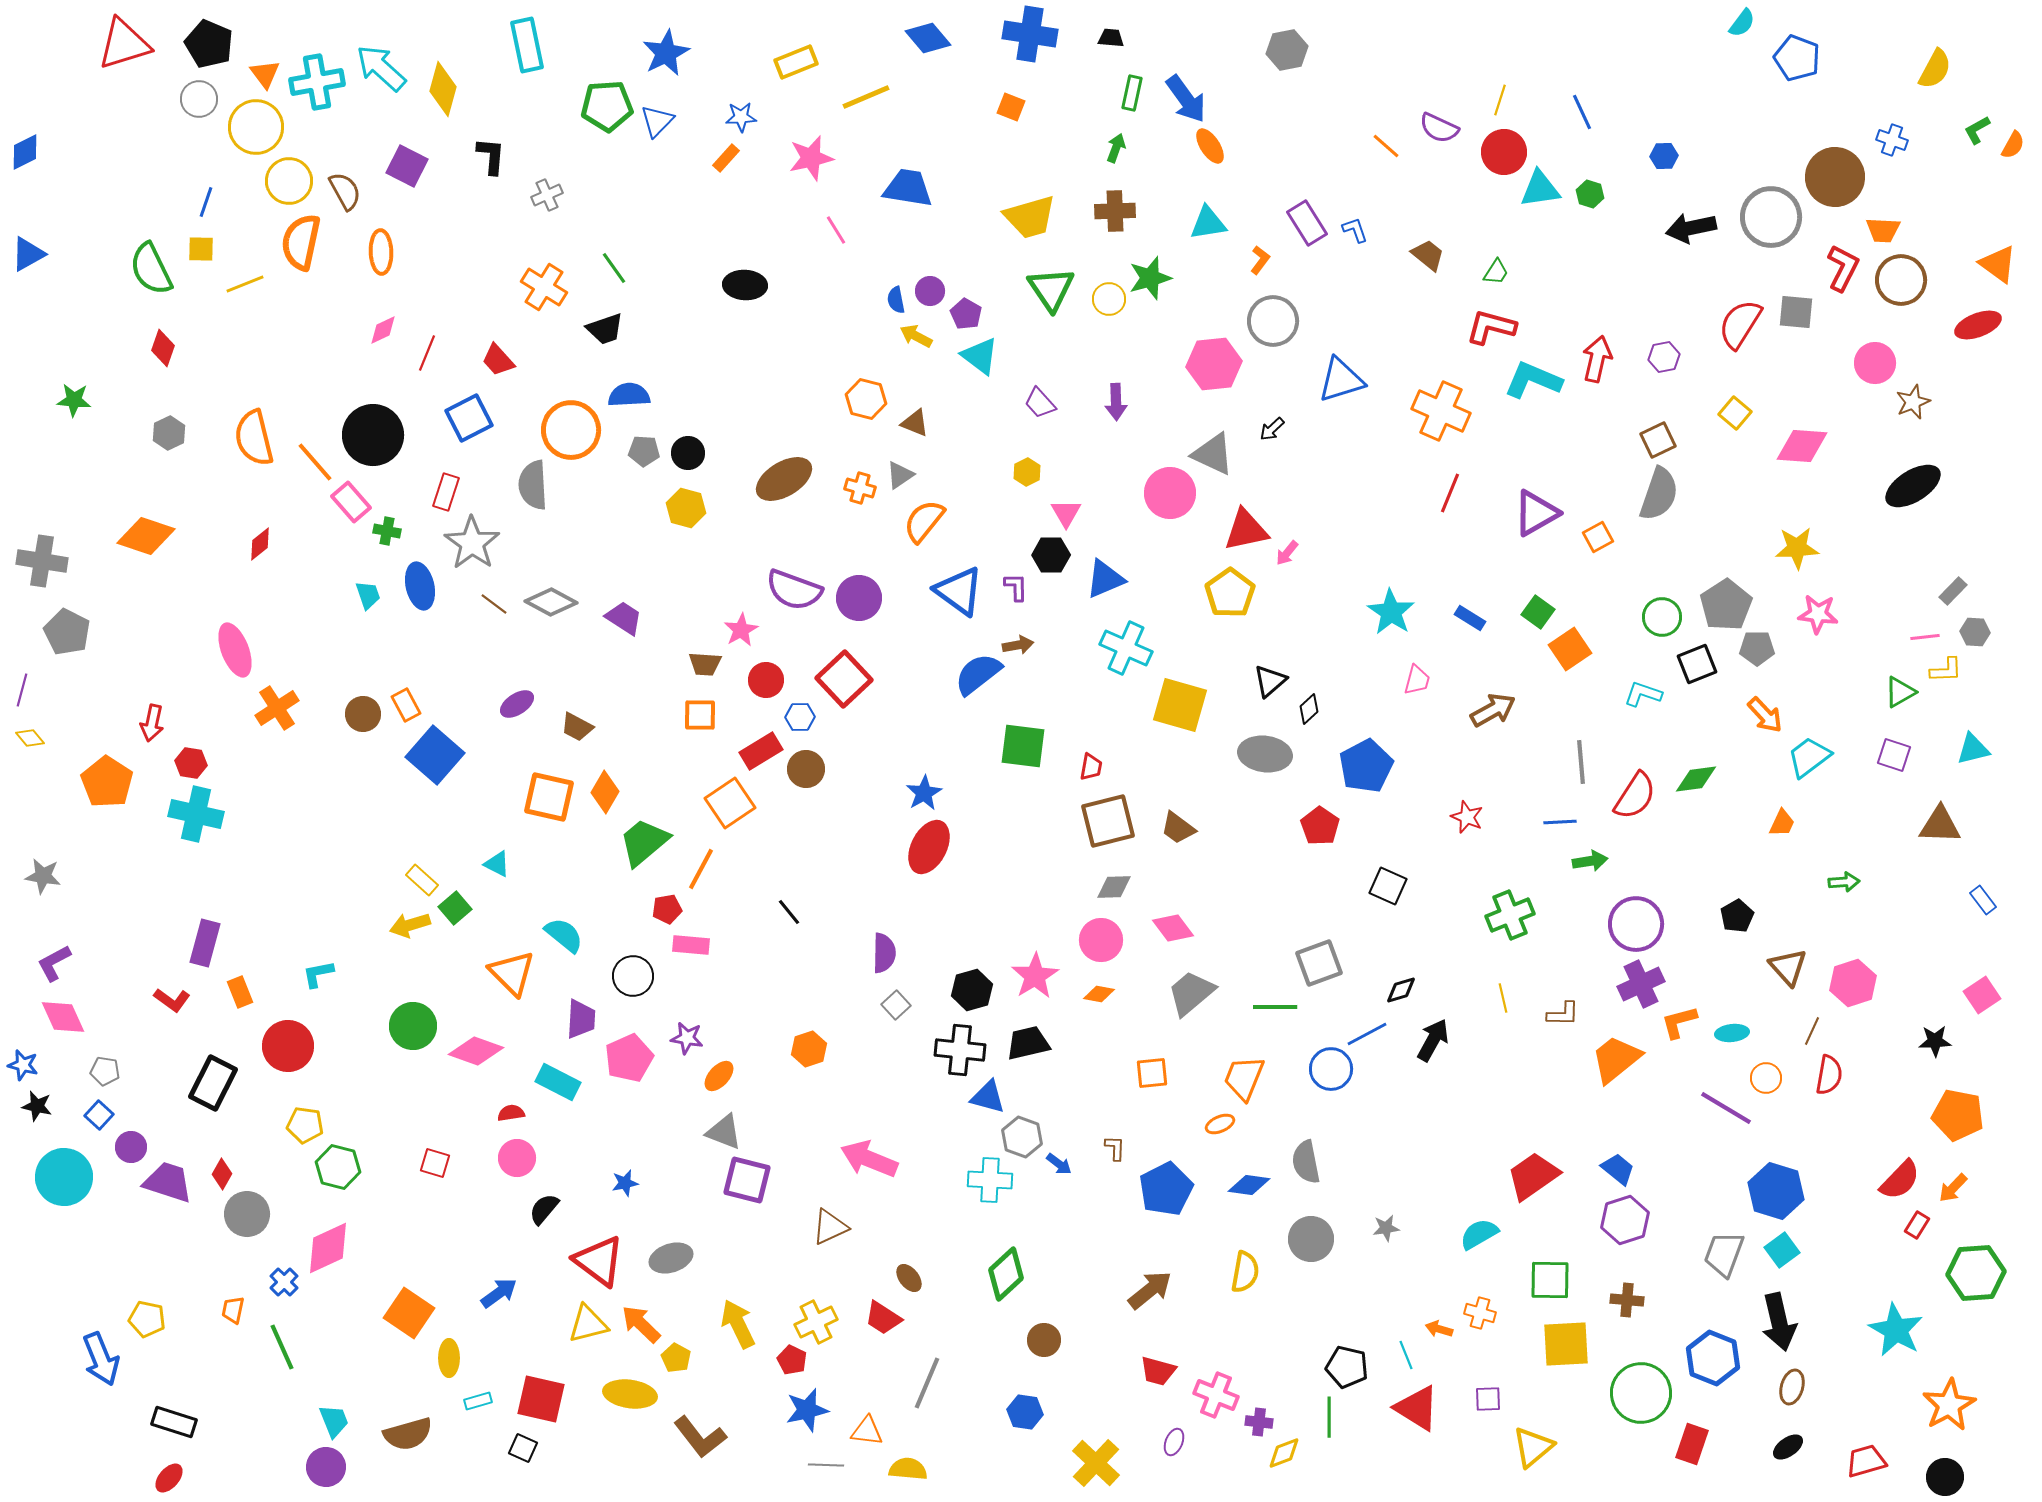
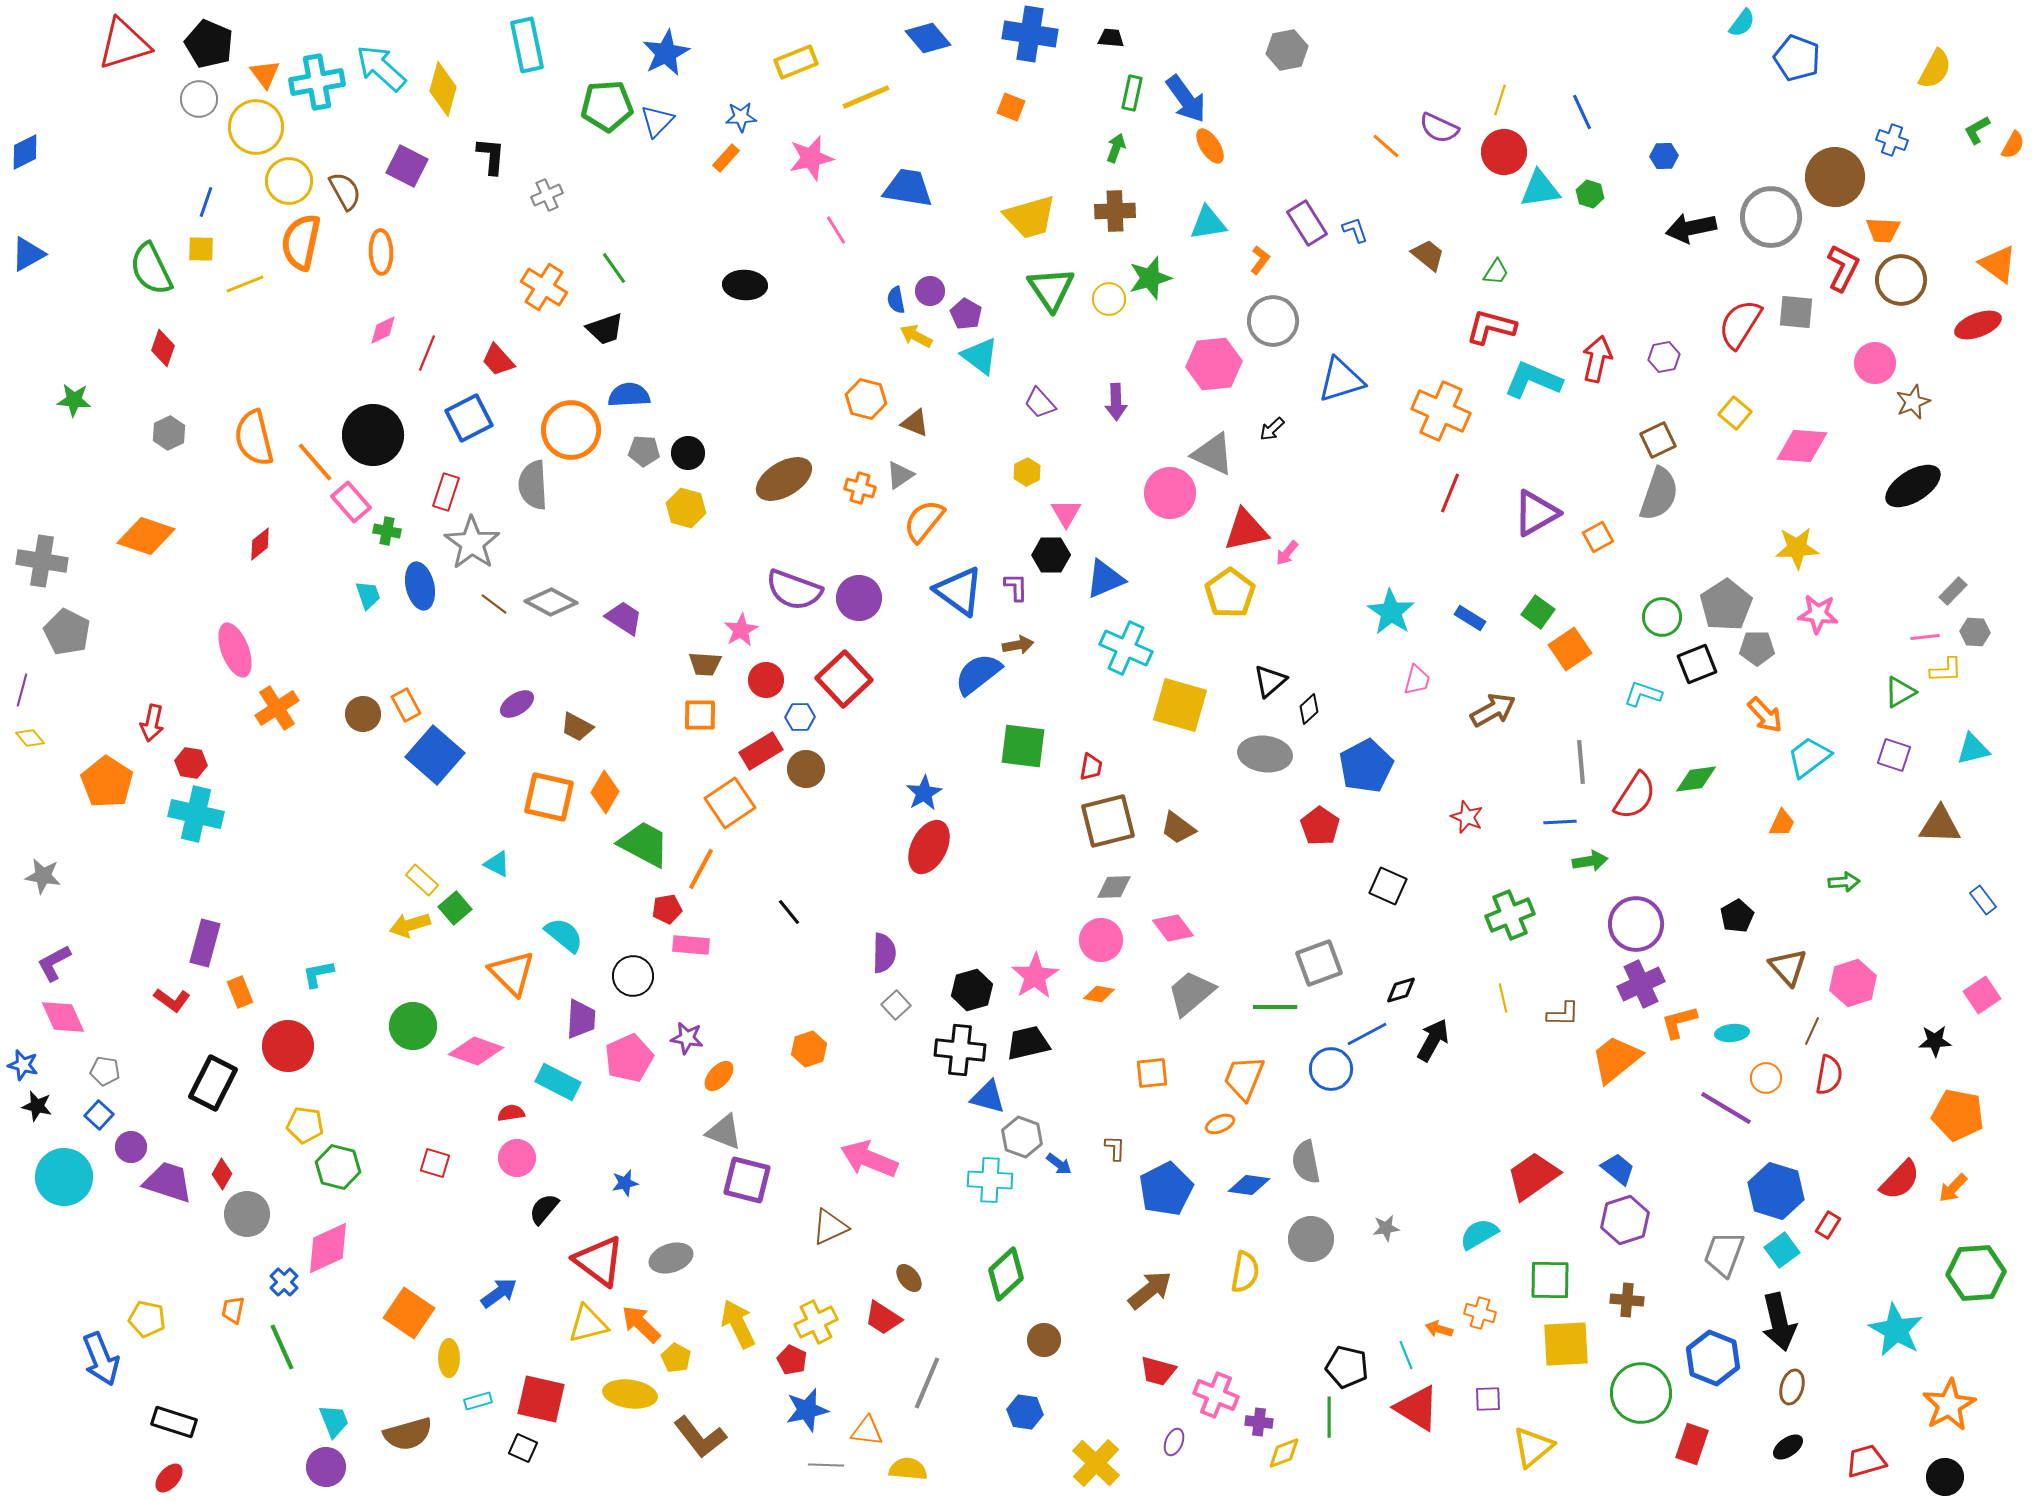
green trapezoid at (644, 842): moved 2 px down; rotated 68 degrees clockwise
red rectangle at (1917, 1225): moved 89 px left
